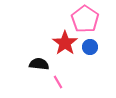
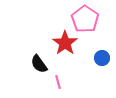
blue circle: moved 12 px right, 11 px down
black semicircle: rotated 132 degrees counterclockwise
pink line: rotated 16 degrees clockwise
